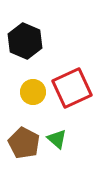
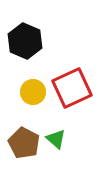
green triangle: moved 1 px left
